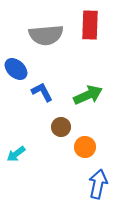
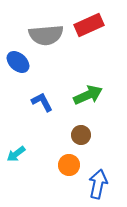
red rectangle: moved 1 px left; rotated 64 degrees clockwise
blue ellipse: moved 2 px right, 7 px up
blue L-shape: moved 10 px down
brown circle: moved 20 px right, 8 px down
orange circle: moved 16 px left, 18 px down
